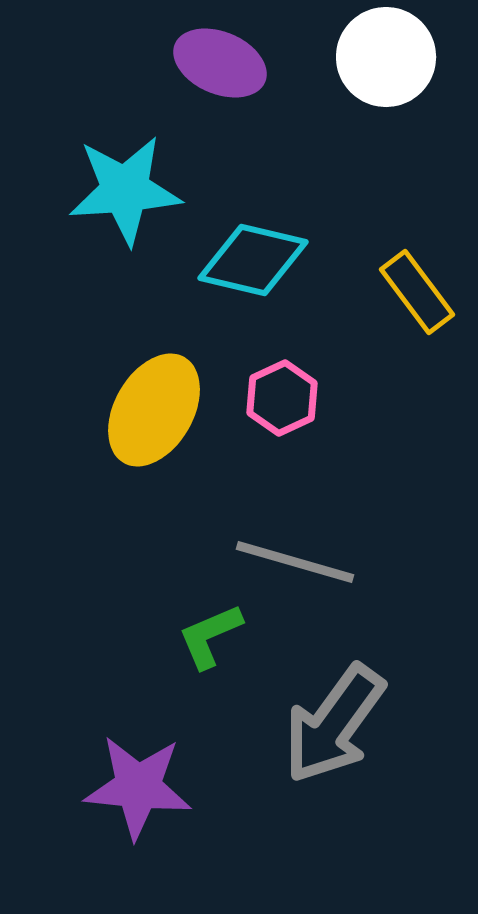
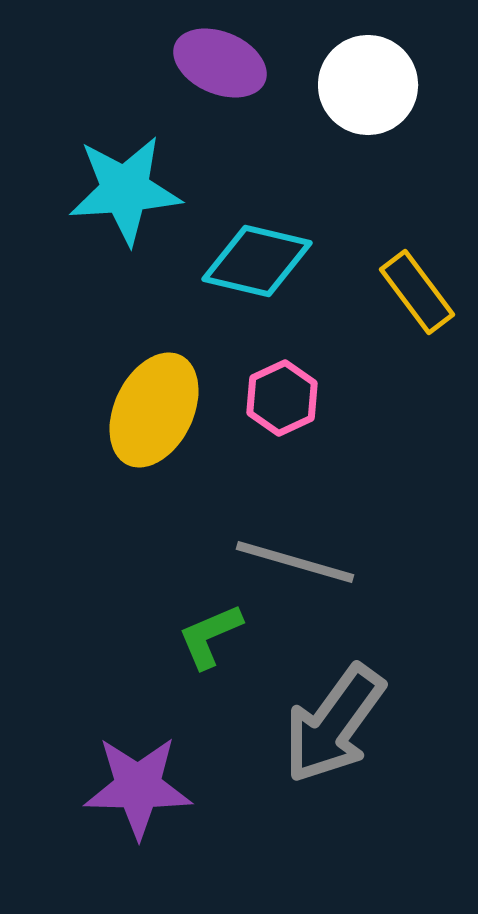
white circle: moved 18 px left, 28 px down
cyan diamond: moved 4 px right, 1 px down
yellow ellipse: rotated 4 degrees counterclockwise
purple star: rotated 5 degrees counterclockwise
